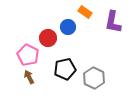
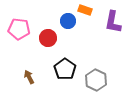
orange rectangle: moved 2 px up; rotated 16 degrees counterclockwise
blue circle: moved 6 px up
pink pentagon: moved 9 px left, 26 px up; rotated 20 degrees counterclockwise
black pentagon: rotated 25 degrees counterclockwise
gray hexagon: moved 2 px right, 2 px down
